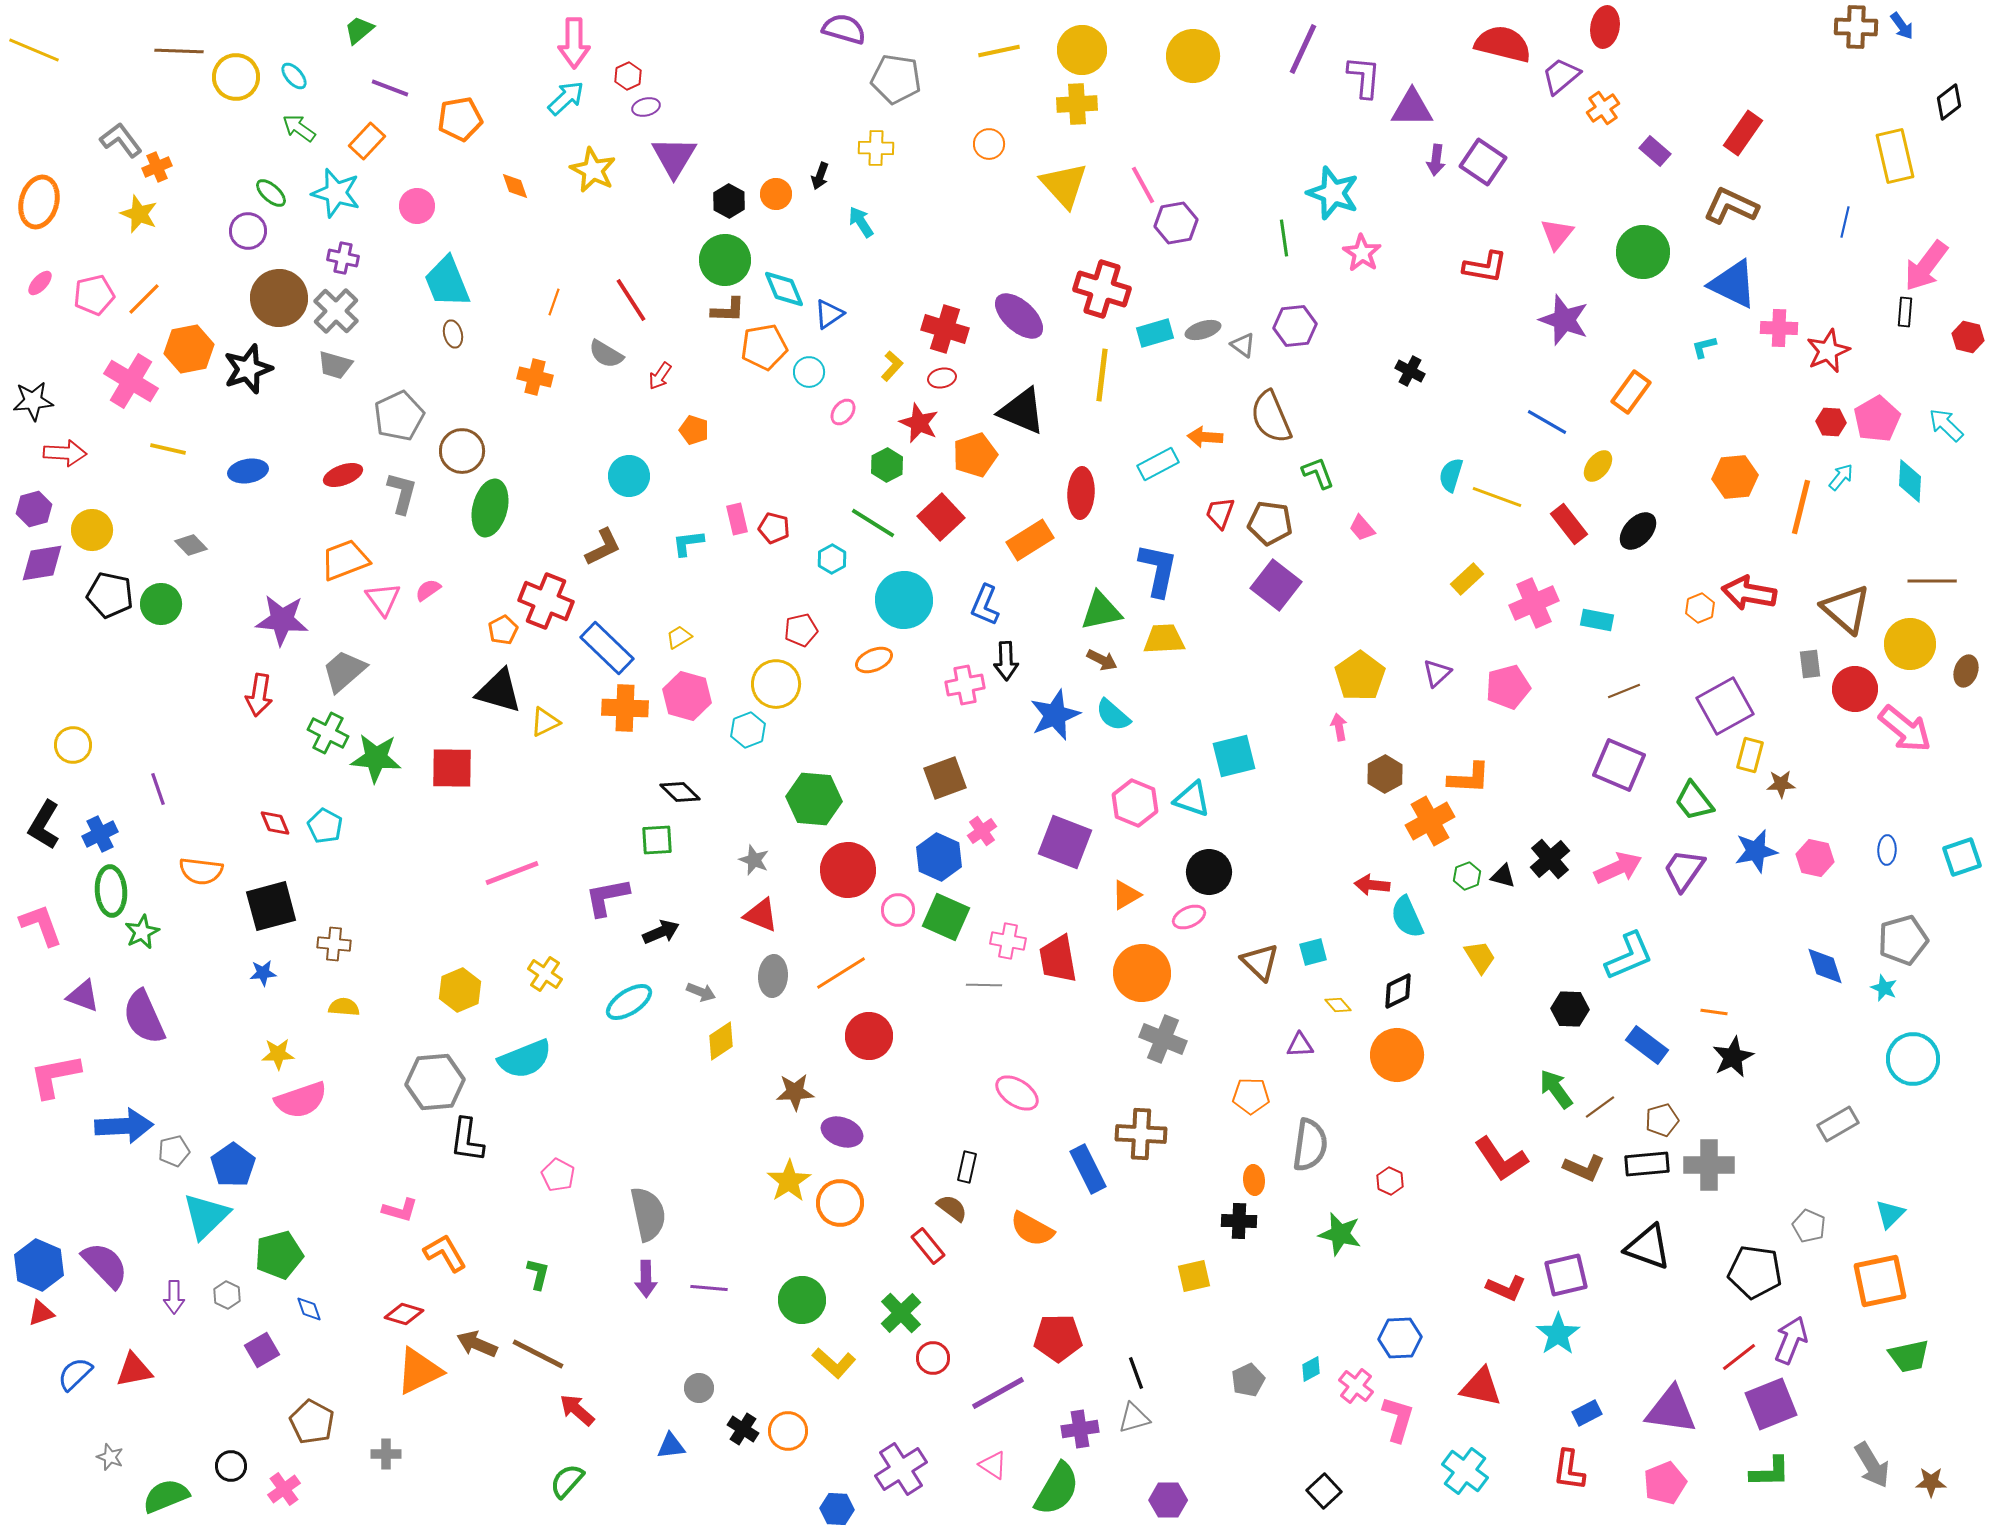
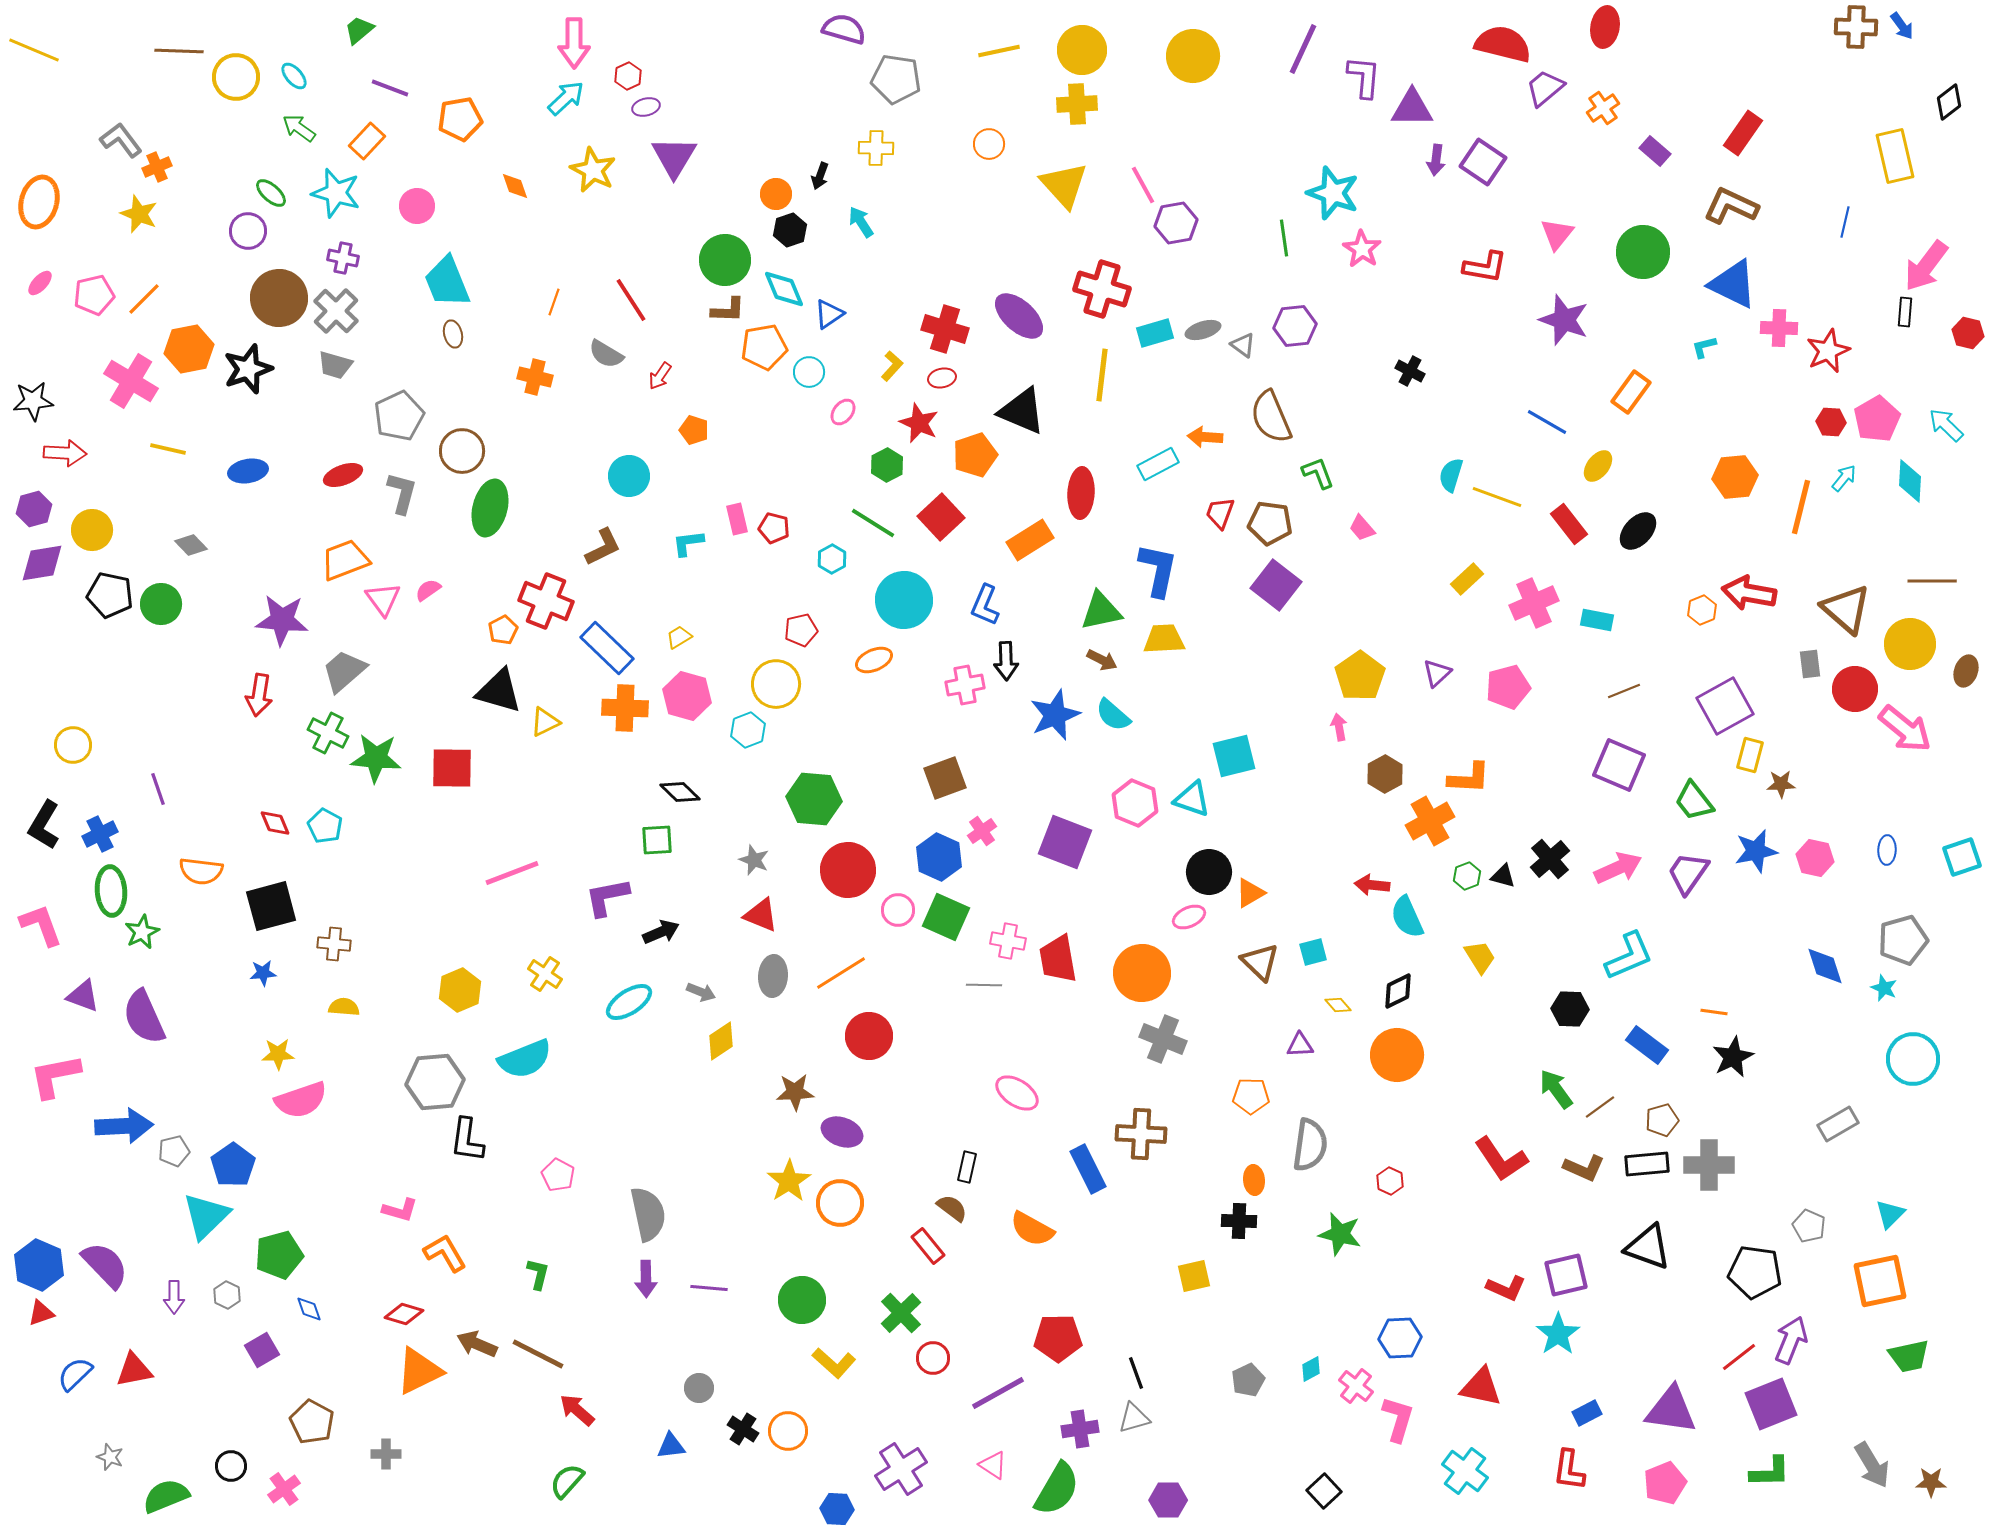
purple trapezoid at (1561, 76): moved 16 px left, 12 px down
black hexagon at (729, 201): moved 61 px right, 29 px down; rotated 12 degrees clockwise
pink star at (1362, 253): moved 4 px up
red hexagon at (1968, 337): moved 4 px up
cyan arrow at (1841, 477): moved 3 px right, 1 px down
orange hexagon at (1700, 608): moved 2 px right, 2 px down
purple trapezoid at (1684, 870): moved 4 px right, 3 px down
orange triangle at (1126, 895): moved 124 px right, 2 px up
